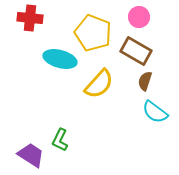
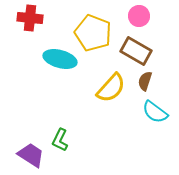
pink circle: moved 1 px up
yellow semicircle: moved 12 px right, 4 px down
